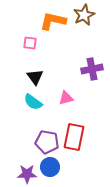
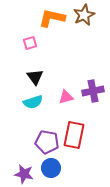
orange L-shape: moved 1 px left, 3 px up
pink square: rotated 24 degrees counterclockwise
purple cross: moved 1 px right, 22 px down
pink triangle: moved 1 px up
cyan semicircle: rotated 54 degrees counterclockwise
red rectangle: moved 2 px up
blue circle: moved 1 px right, 1 px down
purple star: moved 3 px left; rotated 12 degrees clockwise
